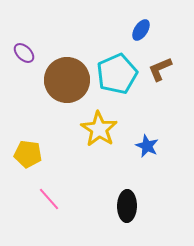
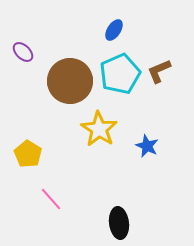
blue ellipse: moved 27 px left
purple ellipse: moved 1 px left, 1 px up
brown L-shape: moved 1 px left, 2 px down
cyan pentagon: moved 3 px right
brown circle: moved 3 px right, 1 px down
yellow pentagon: rotated 24 degrees clockwise
pink line: moved 2 px right
black ellipse: moved 8 px left, 17 px down; rotated 8 degrees counterclockwise
